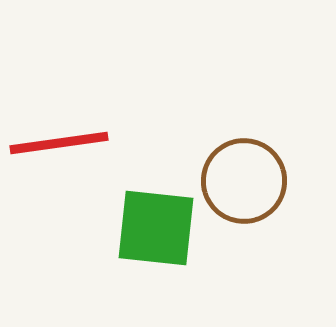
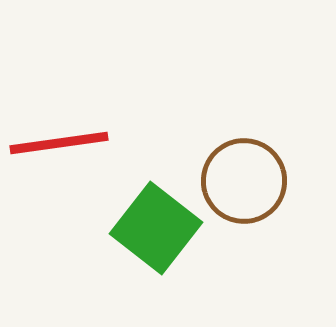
green square: rotated 32 degrees clockwise
